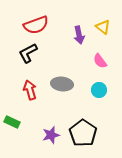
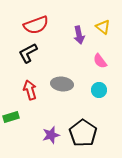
green rectangle: moved 1 px left, 5 px up; rotated 42 degrees counterclockwise
